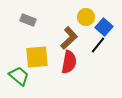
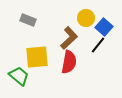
yellow circle: moved 1 px down
